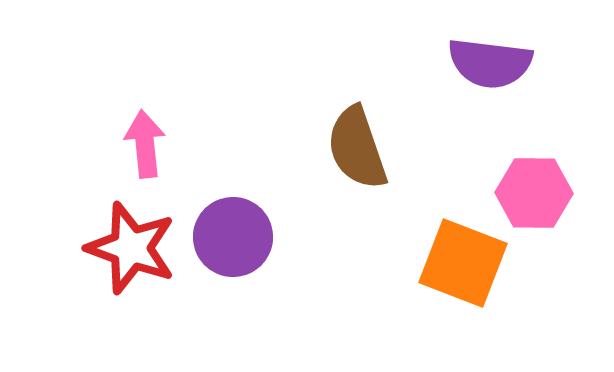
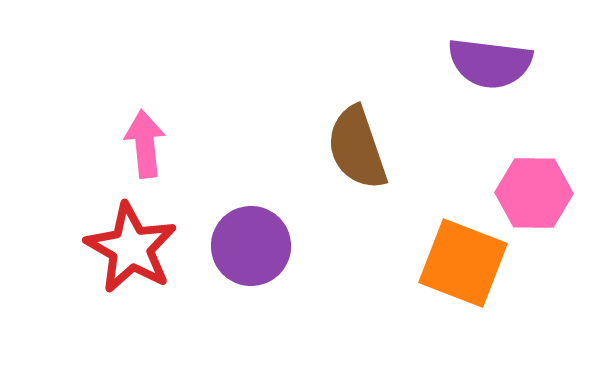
purple circle: moved 18 px right, 9 px down
red star: rotated 10 degrees clockwise
